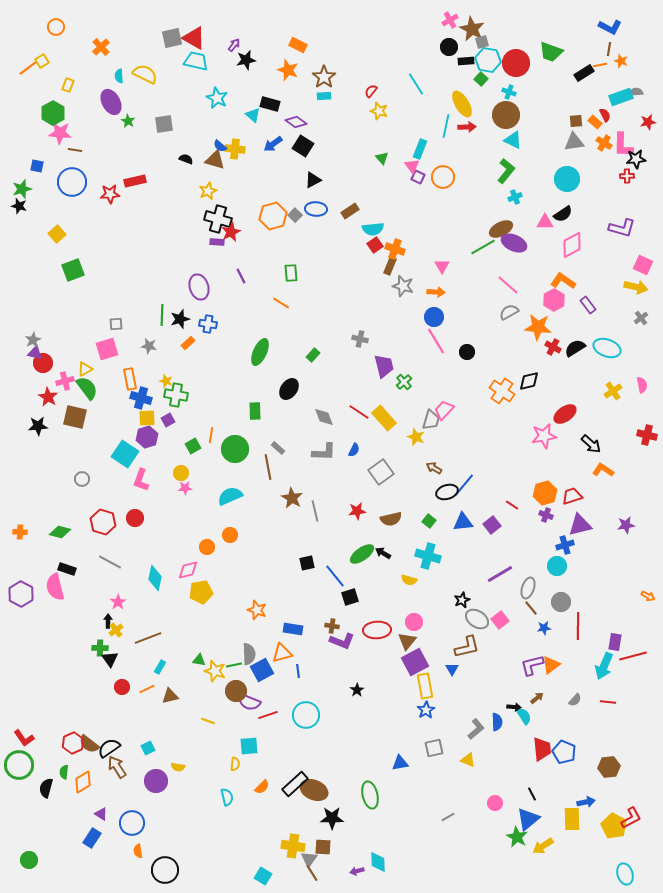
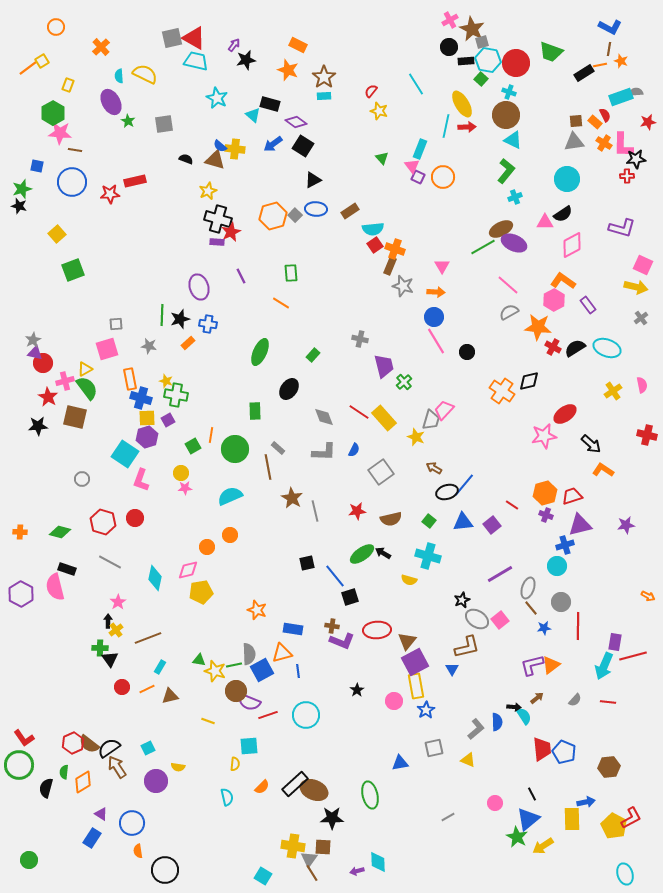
pink circle at (414, 622): moved 20 px left, 79 px down
yellow rectangle at (425, 686): moved 9 px left
